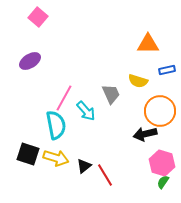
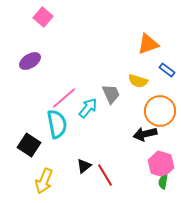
pink square: moved 5 px right
orange triangle: rotated 20 degrees counterclockwise
blue rectangle: rotated 49 degrees clockwise
pink line: rotated 20 degrees clockwise
cyan arrow: moved 2 px right, 3 px up; rotated 100 degrees counterclockwise
cyan semicircle: moved 1 px right, 1 px up
black square: moved 1 px right, 9 px up; rotated 15 degrees clockwise
yellow arrow: moved 12 px left, 23 px down; rotated 95 degrees clockwise
pink hexagon: moved 1 px left, 1 px down
green semicircle: rotated 24 degrees counterclockwise
